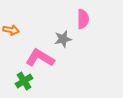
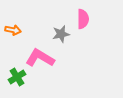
orange arrow: moved 2 px right
gray star: moved 2 px left, 5 px up
green cross: moved 7 px left, 4 px up
